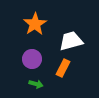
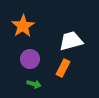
orange star: moved 12 px left, 2 px down
purple circle: moved 2 px left
green arrow: moved 2 px left
